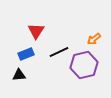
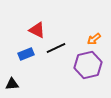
red triangle: moved 1 px right, 1 px up; rotated 36 degrees counterclockwise
black line: moved 3 px left, 4 px up
purple hexagon: moved 4 px right
black triangle: moved 7 px left, 9 px down
